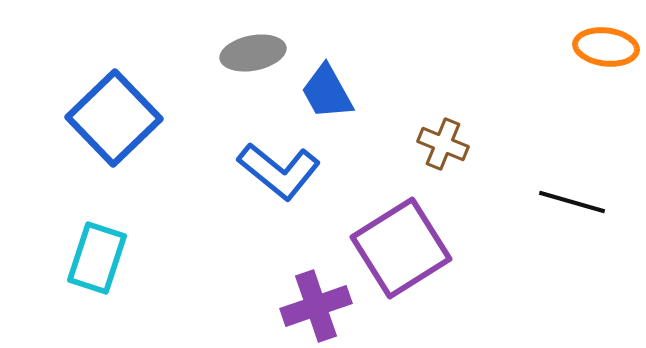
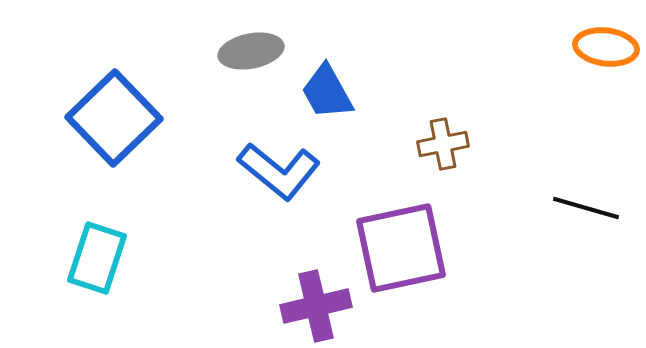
gray ellipse: moved 2 px left, 2 px up
brown cross: rotated 33 degrees counterclockwise
black line: moved 14 px right, 6 px down
purple square: rotated 20 degrees clockwise
purple cross: rotated 6 degrees clockwise
